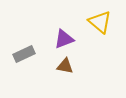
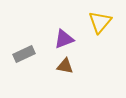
yellow triangle: rotated 30 degrees clockwise
